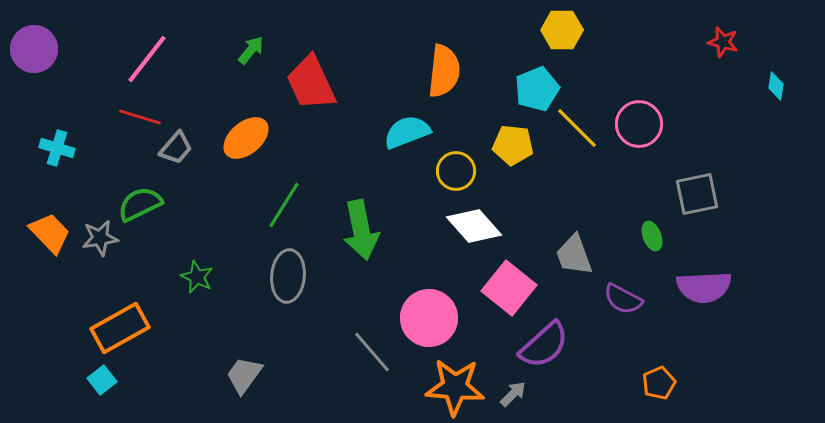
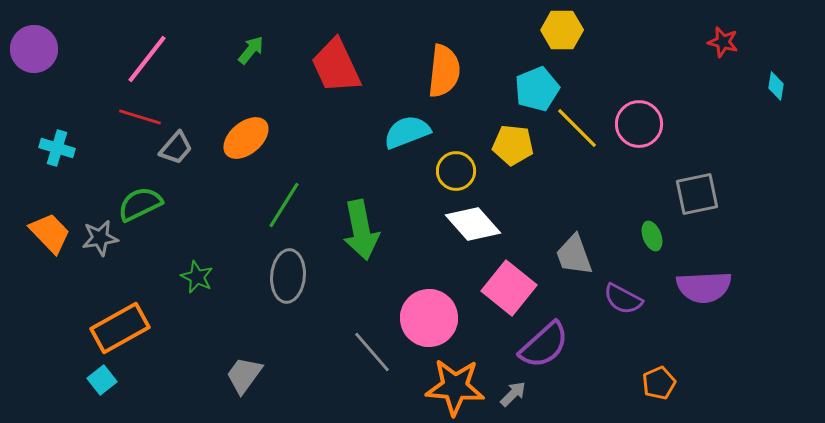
red trapezoid at (311, 83): moved 25 px right, 17 px up
white diamond at (474, 226): moved 1 px left, 2 px up
